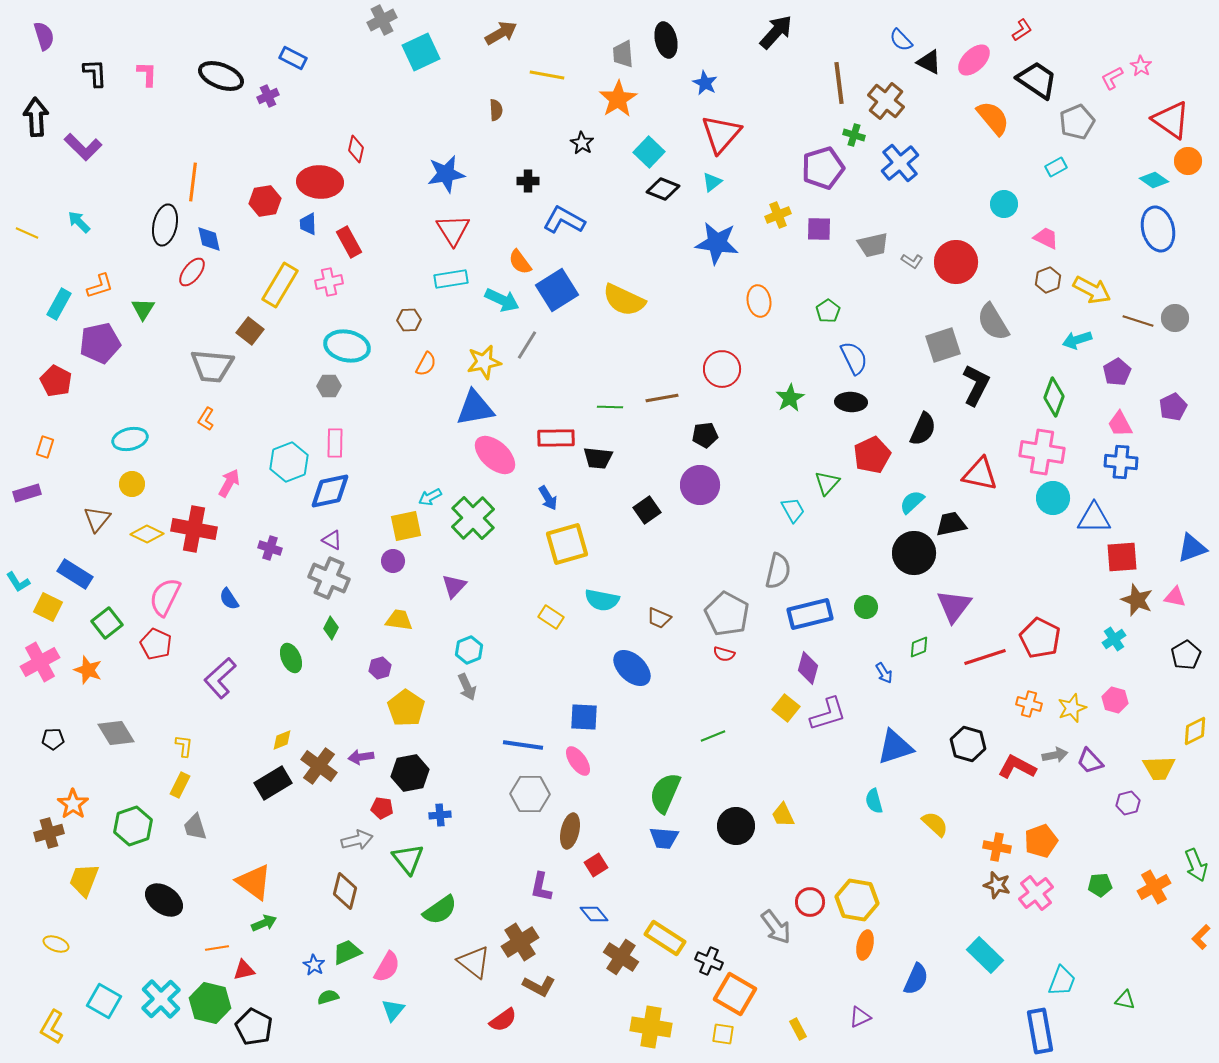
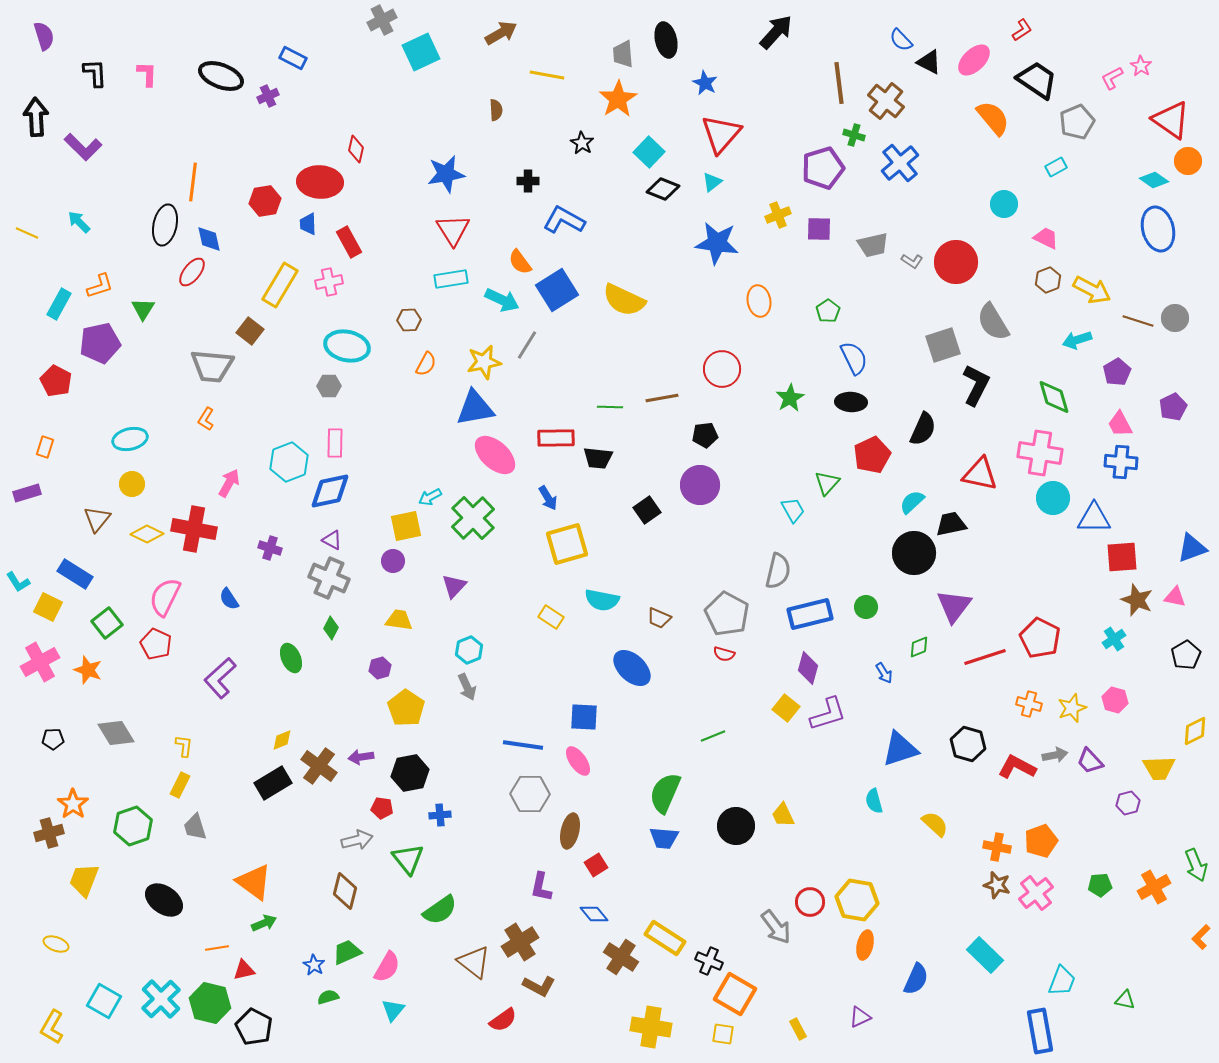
green diamond at (1054, 397): rotated 36 degrees counterclockwise
pink cross at (1042, 452): moved 2 px left, 1 px down
blue triangle at (895, 747): moved 5 px right, 2 px down
